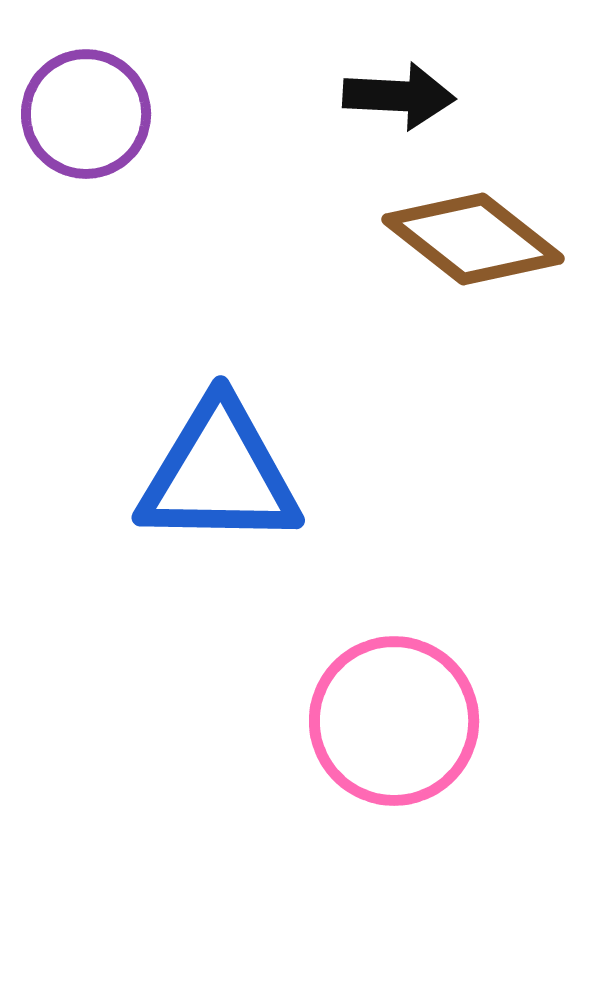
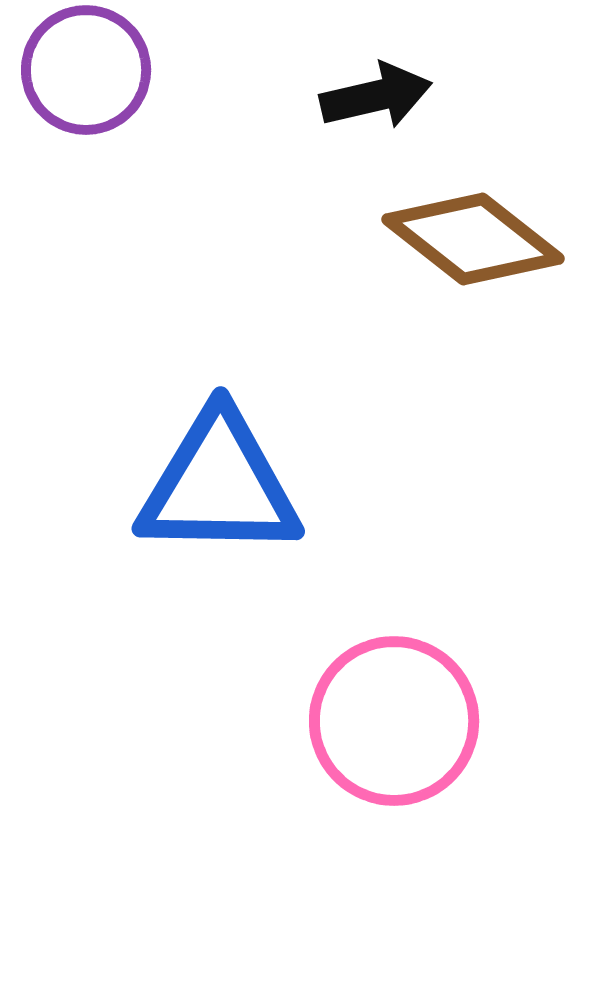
black arrow: moved 23 px left; rotated 16 degrees counterclockwise
purple circle: moved 44 px up
blue triangle: moved 11 px down
